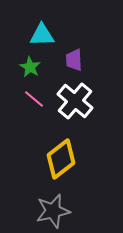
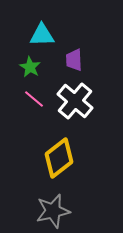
yellow diamond: moved 2 px left, 1 px up
